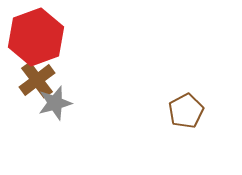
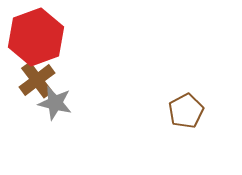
gray star: rotated 28 degrees clockwise
